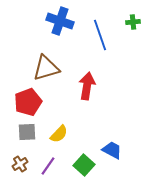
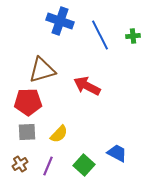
green cross: moved 14 px down
blue line: rotated 8 degrees counterclockwise
brown triangle: moved 4 px left, 2 px down
red arrow: rotated 72 degrees counterclockwise
red pentagon: rotated 20 degrees clockwise
blue trapezoid: moved 5 px right, 3 px down
purple line: rotated 12 degrees counterclockwise
